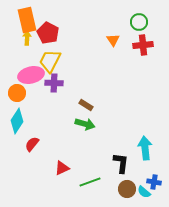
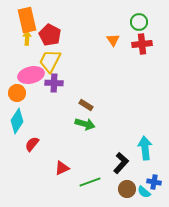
red pentagon: moved 2 px right, 2 px down
red cross: moved 1 px left, 1 px up
black L-shape: rotated 35 degrees clockwise
